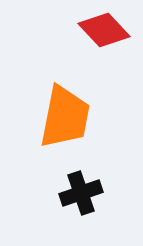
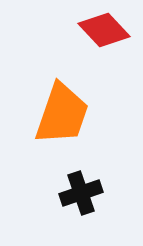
orange trapezoid: moved 3 px left, 3 px up; rotated 8 degrees clockwise
